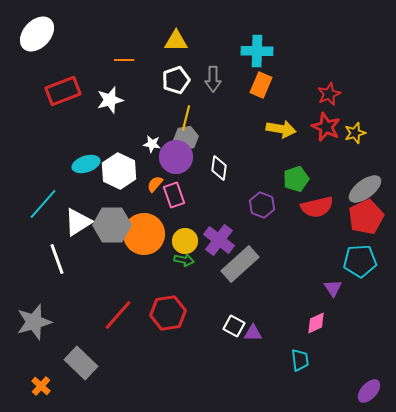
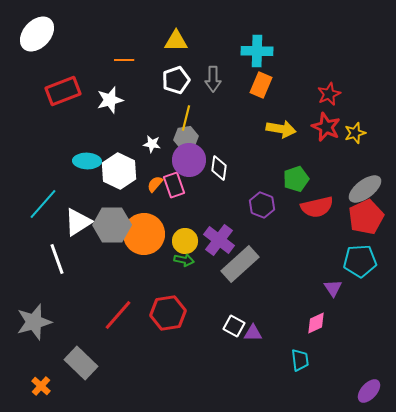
purple circle at (176, 157): moved 13 px right, 3 px down
cyan ellipse at (86, 164): moved 1 px right, 3 px up; rotated 20 degrees clockwise
pink rectangle at (174, 195): moved 10 px up
